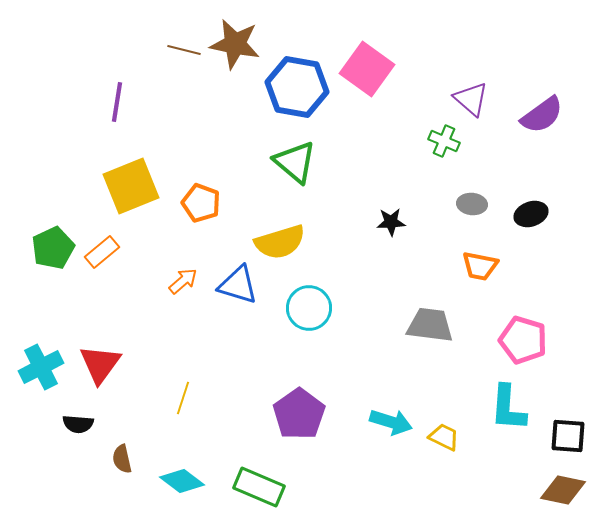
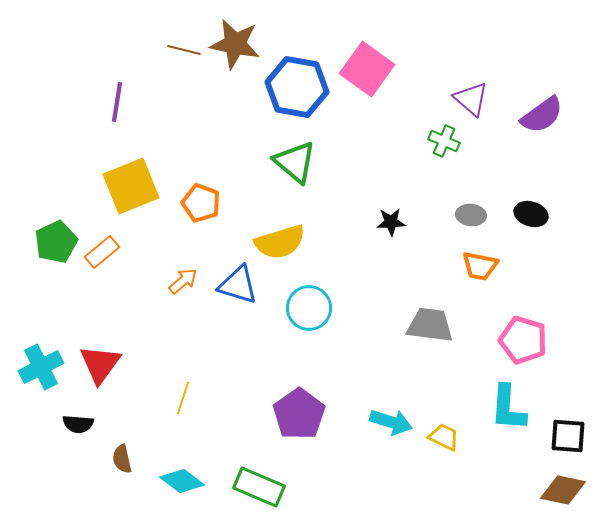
gray ellipse: moved 1 px left, 11 px down
black ellipse: rotated 36 degrees clockwise
green pentagon: moved 3 px right, 6 px up
